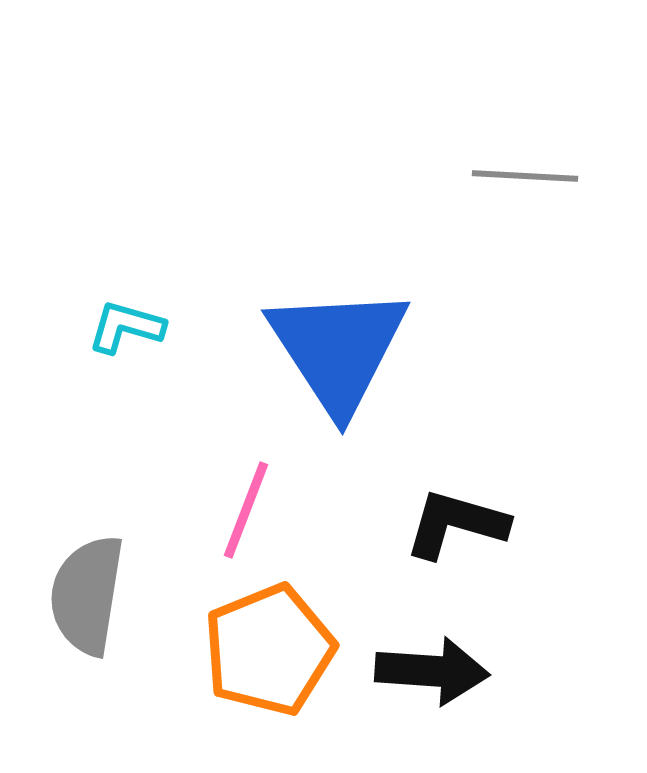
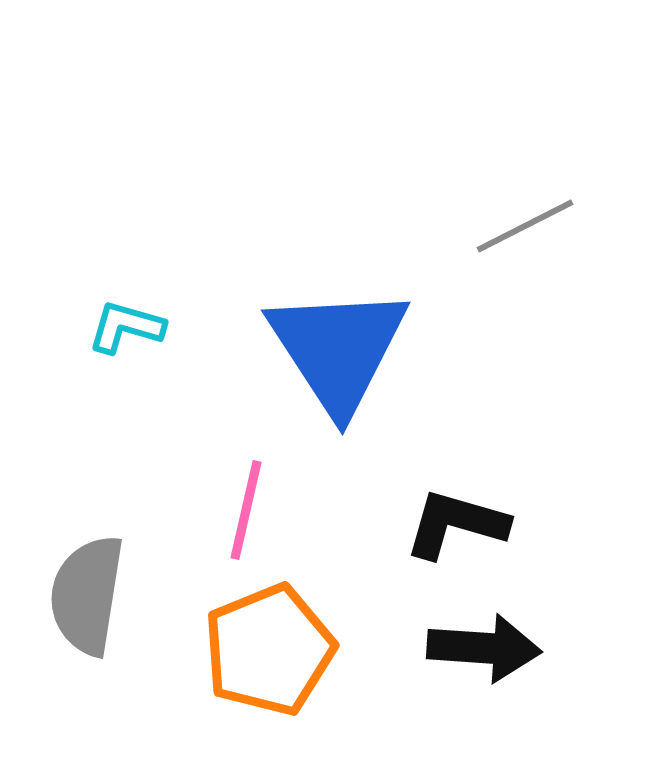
gray line: moved 50 px down; rotated 30 degrees counterclockwise
pink line: rotated 8 degrees counterclockwise
black arrow: moved 52 px right, 23 px up
